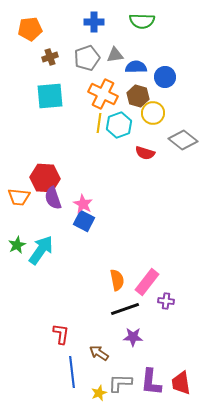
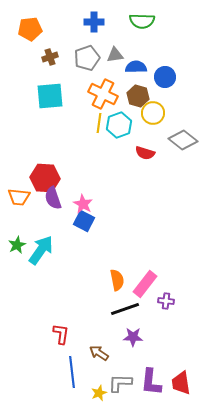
pink rectangle: moved 2 px left, 2 px down
